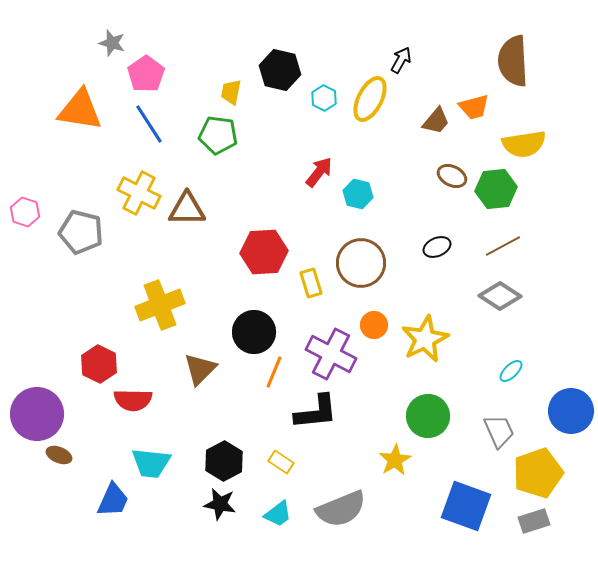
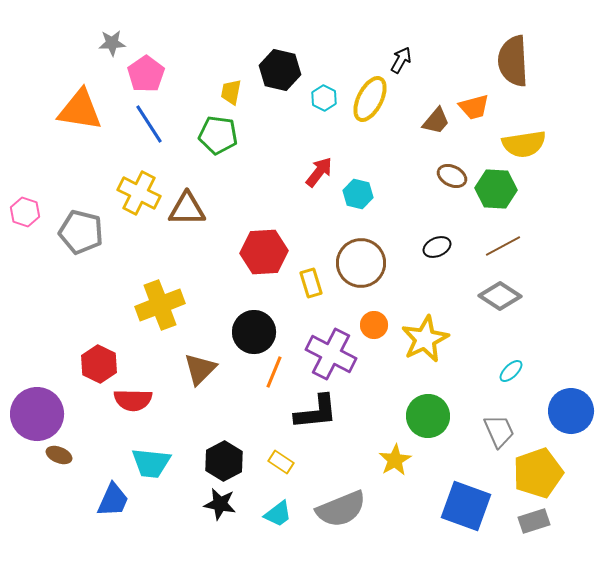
gray star at (112, 43): rotated 20 degrees counterclockwise
green hexagon at (496, 189): rotated 9 degrees clockwise
